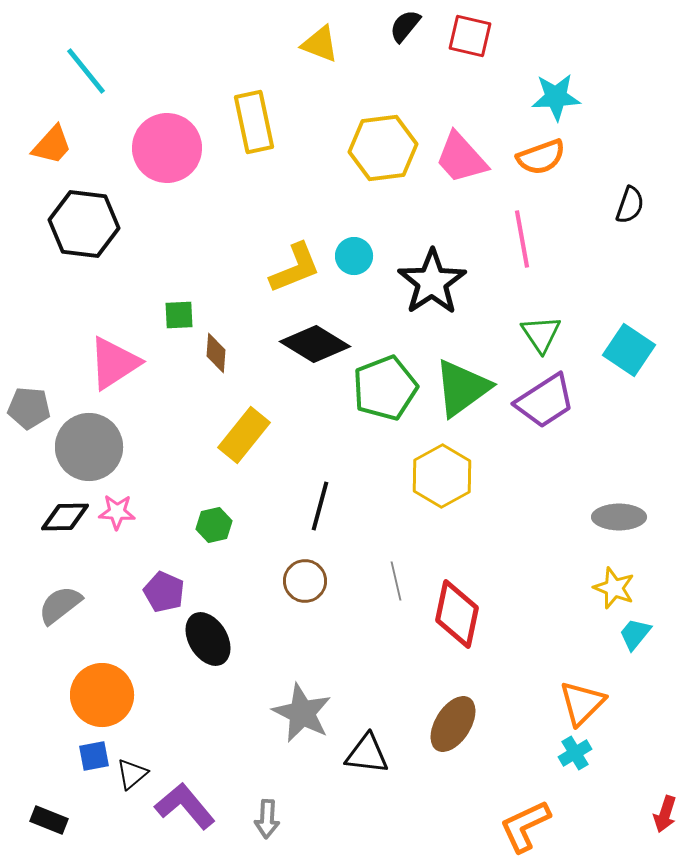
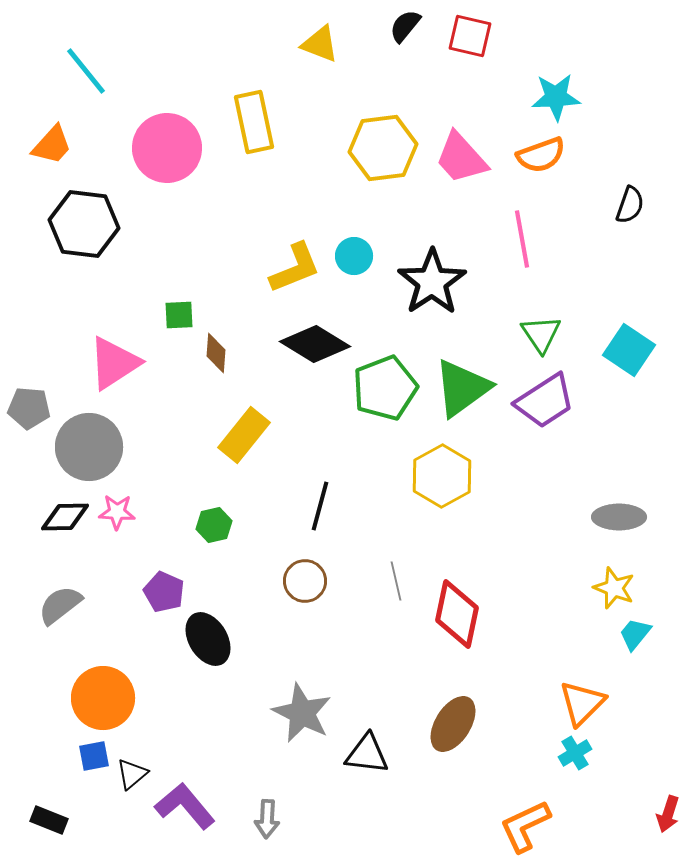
orange semicircle at (541, 157): moved 2 px up
orange circle at (102, 695): moved 1 px right, 3 px down
red arrow at (665, 814): moved 3 px right
